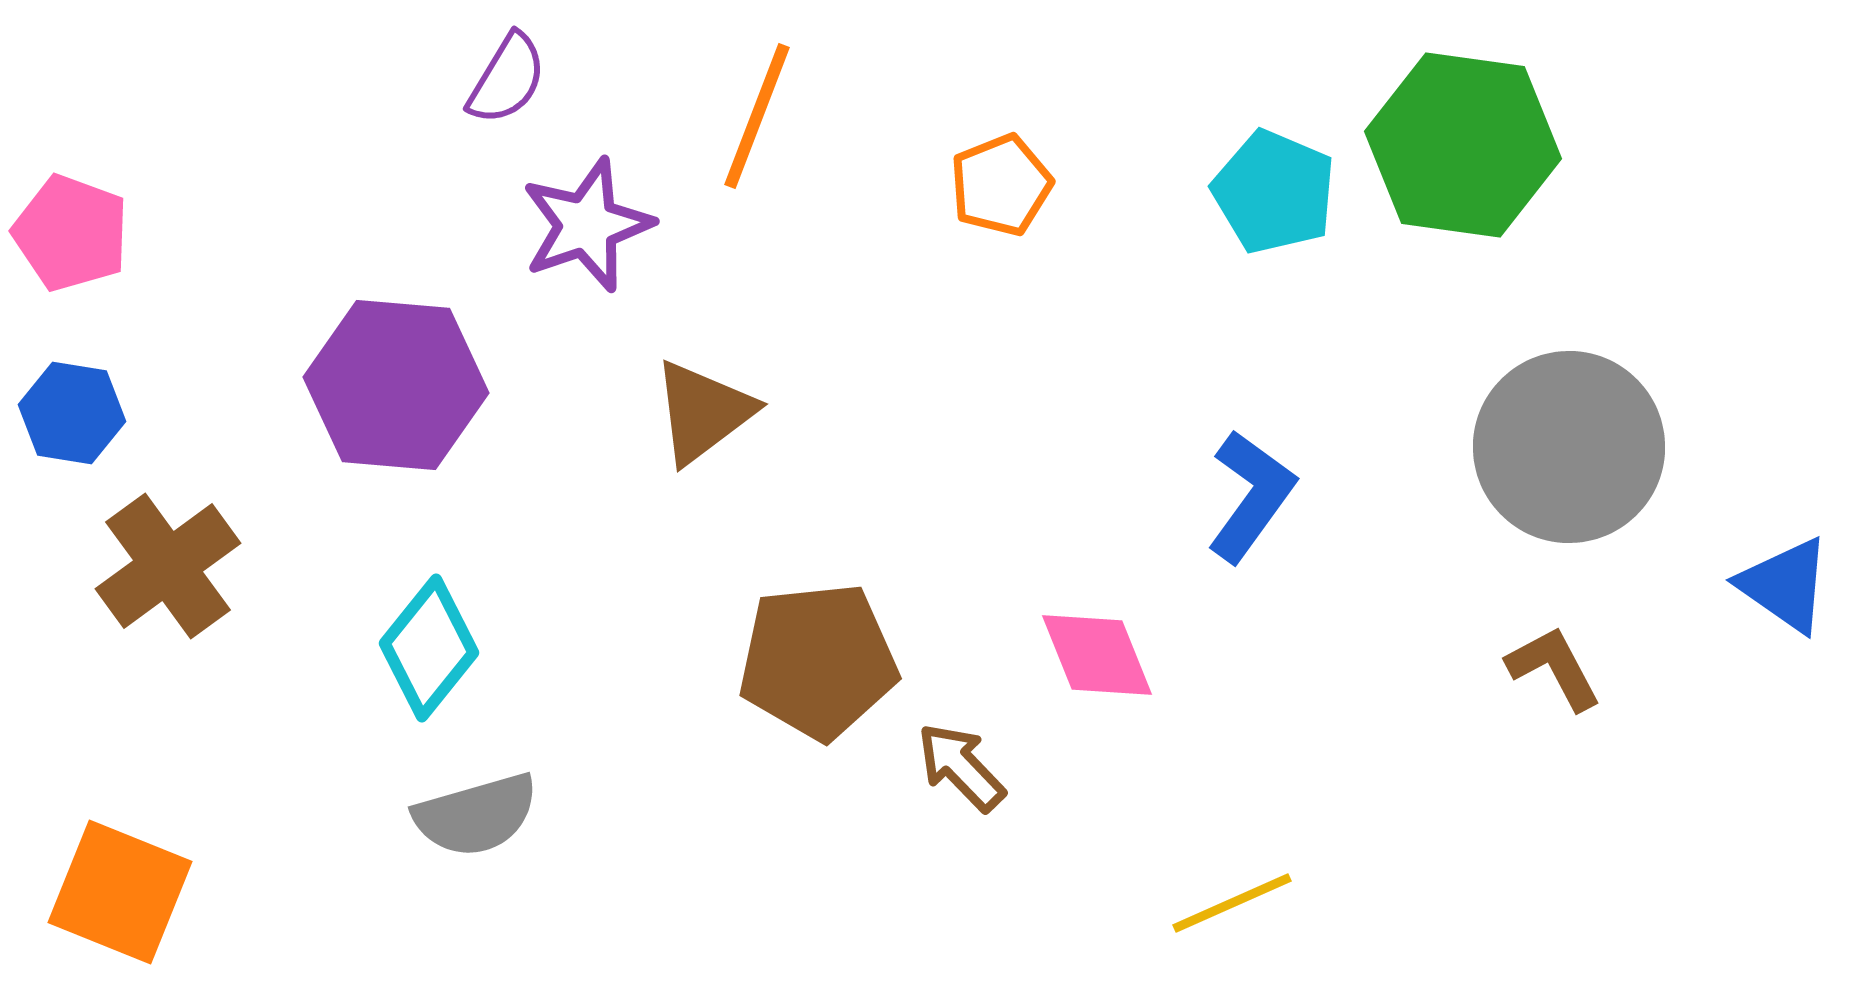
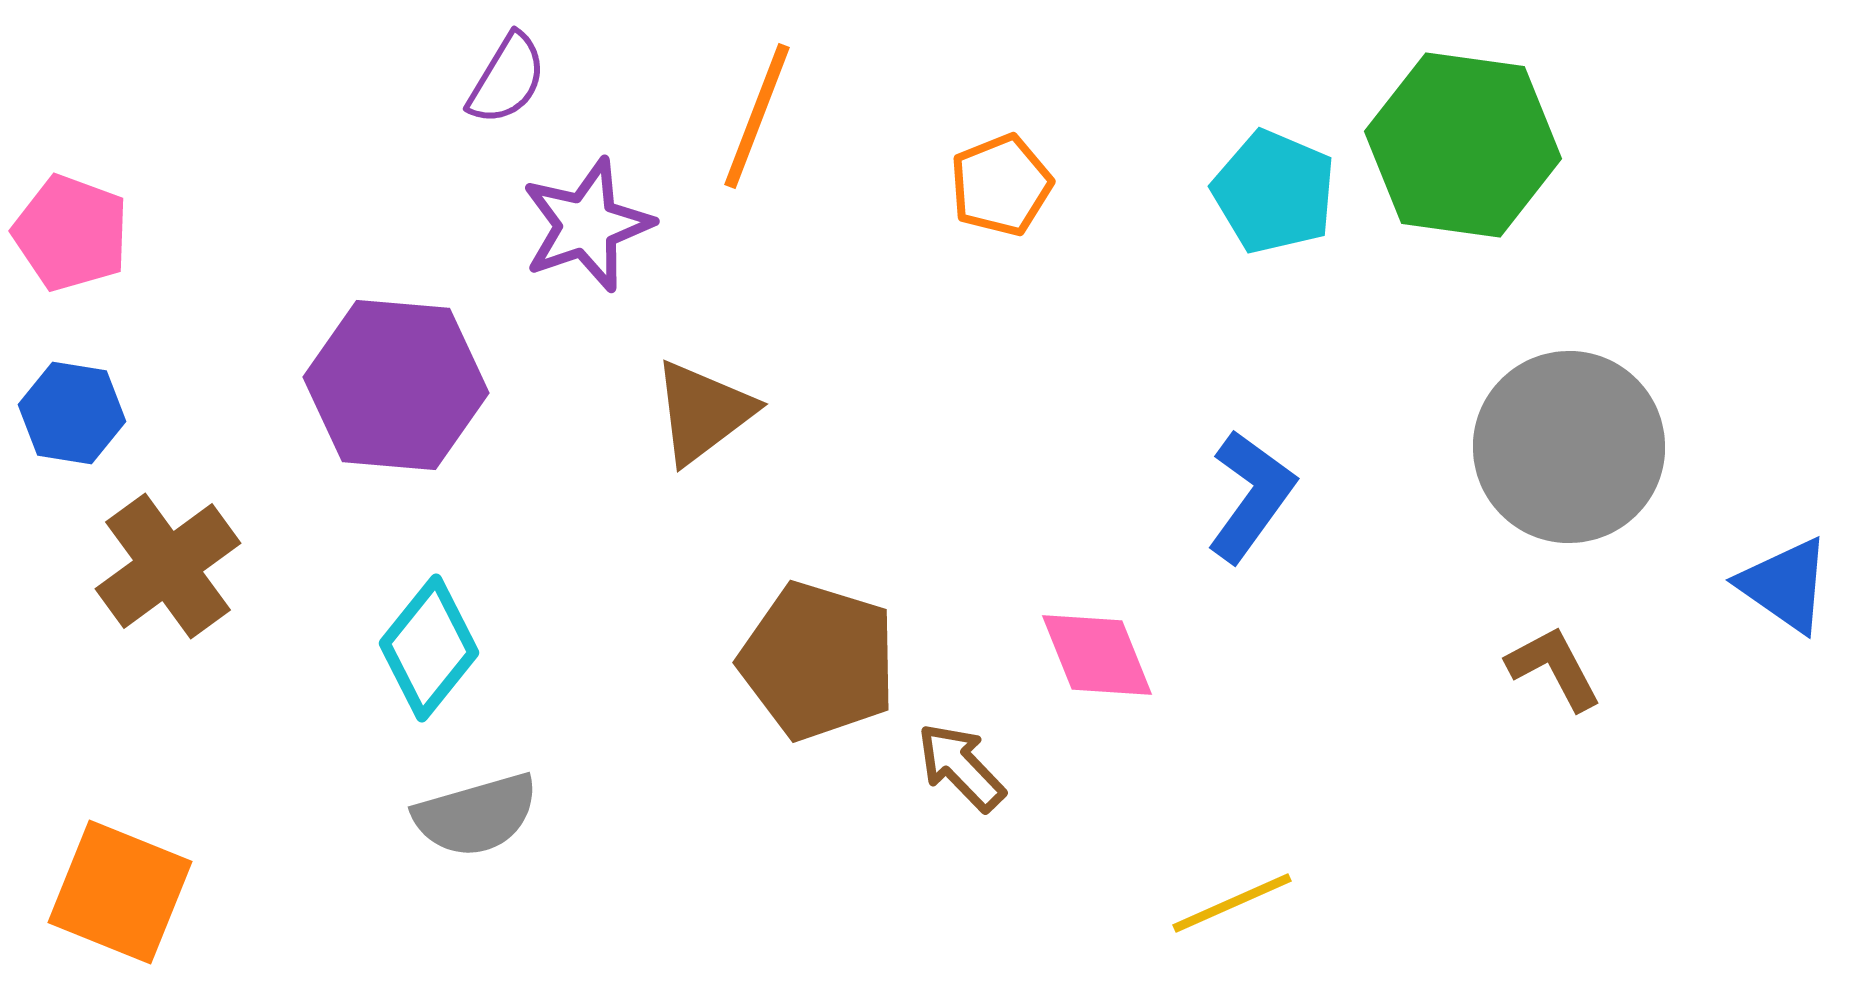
brown pentagon: rotated 23 degrees clockwise
